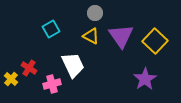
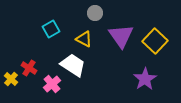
yellow triangle: moved 7 px left, 3 px down
white trapezoid: rotated 32 degrees counterclockwise
pink cross: rotated 24 degrees counterclockwise
